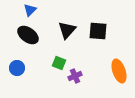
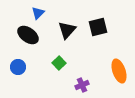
blue triangle: moved 8 px right, 3 px down
black square: moved 4 px up; rotated 18 degrees counterclockwise
green square: rotated 24 degrees clockwise
blue circle: moved 1 px right, 1 px up
purple cross: moved 7 px right, 9 px down
